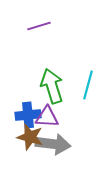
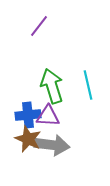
purple line: rotated 35 degrees counterclockwise
cyan line: rotated 28 degrees counterclockwise
purple triangle: moved 1 px right, 1 px up
brown star: moved 2 px left, 2 px down; rotated 8 degrees clockwise
gray arrow: moved 1 px left, 1 px down
